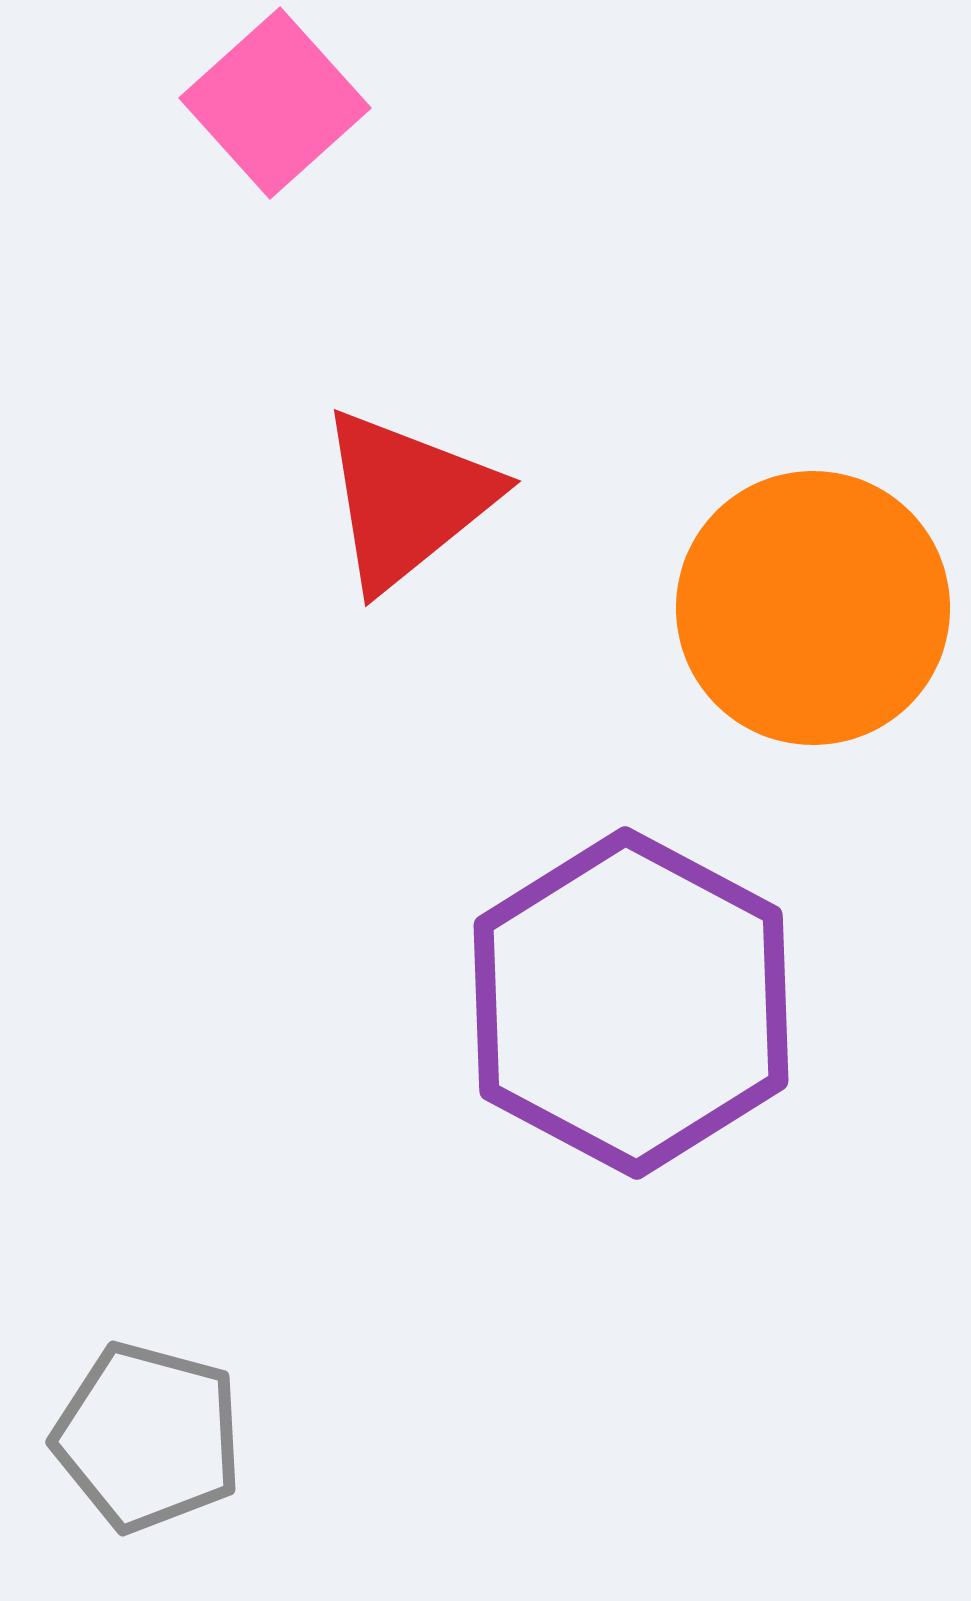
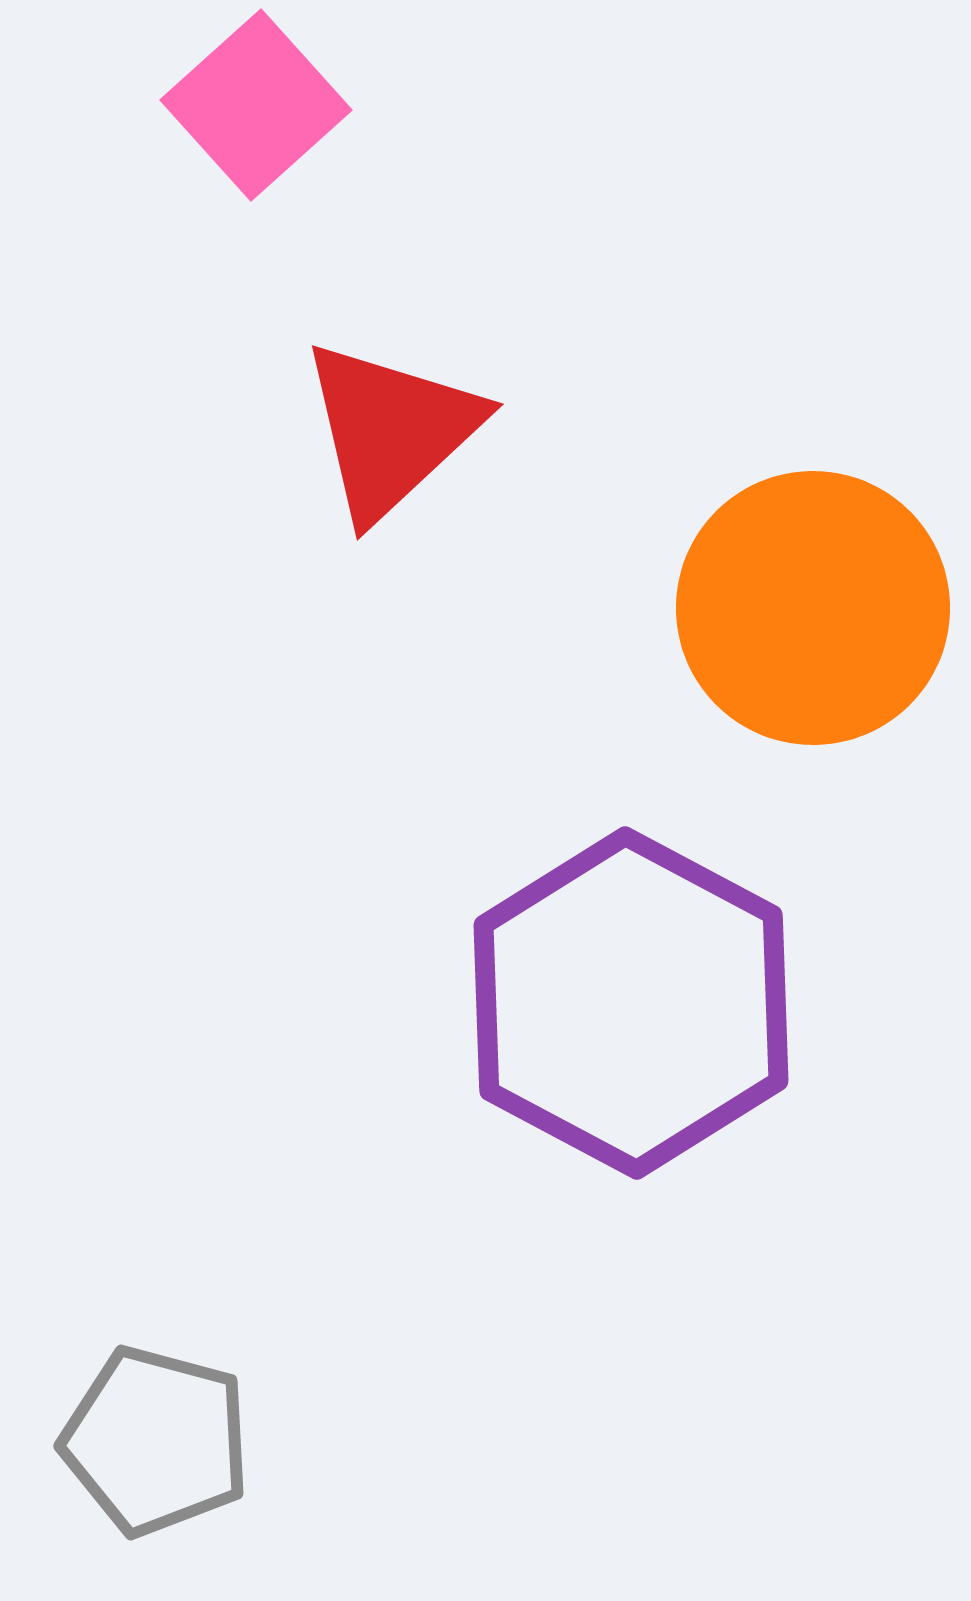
pink square: moved 19 px left, 2 px down
red triangle: moved 16 px left, 69 px up; rotated 4 degrees counterclockwise
gray pentagon: moved 8 px right, 4 px down
